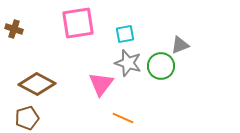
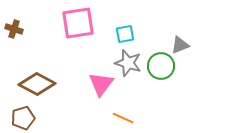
brown pentagon: moved 4 px left
